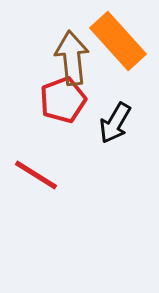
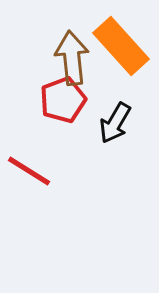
orange rectangle: moved 3 px right, 5 px down
red line: moved 7 px left, 4 px up
